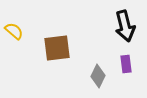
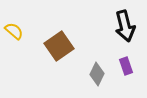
brown square: moved 2 px right, 2 px up; rotated 28 degrees counterclockwise
purple rectangle: moved 2 px down; rotated 12 degrees counterclockwise
gray diamond: moved 1 px left, 2 px up
